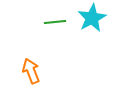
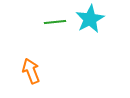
cyan star: moved 2 px left, 1 px down
